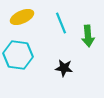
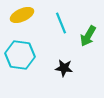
yellow ellipse: moved 2 px up
green arrow: rotated 35 degrees clockwise
cyan hexagon: moved 2 px right
